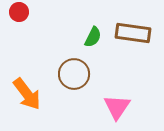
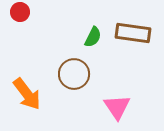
red circle: moved 1 px right
pink triangle: rotated 8 degrees counterclockwise
